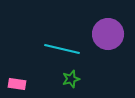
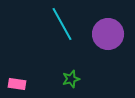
cyan line: moved 25 px up; rotated 48 degrees clockwise
